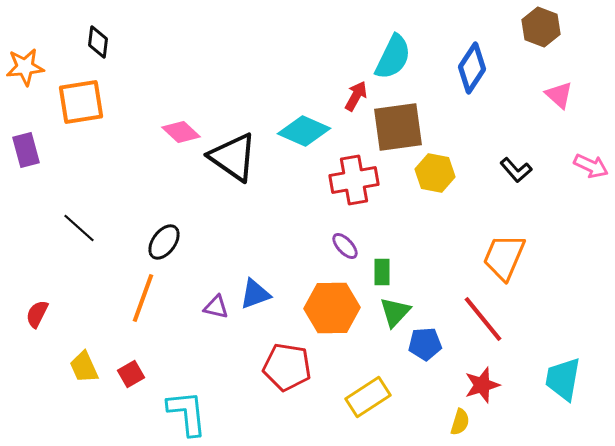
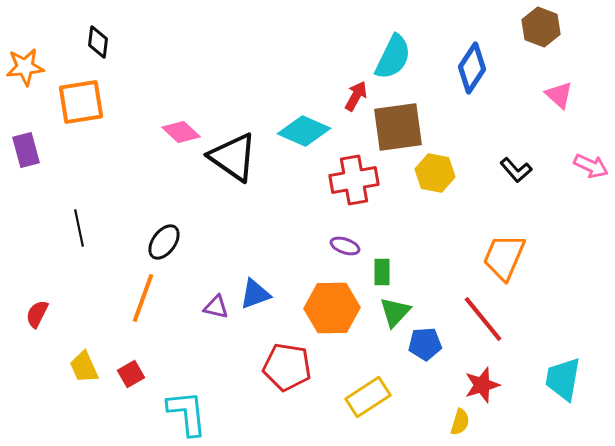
black line: rotated 36 degrees clockwise
purple ellipse: rotated 28 degrees counterclockwise
